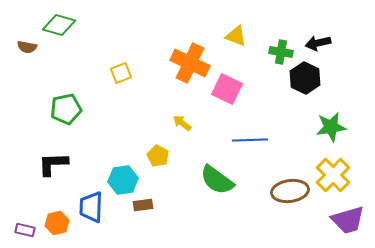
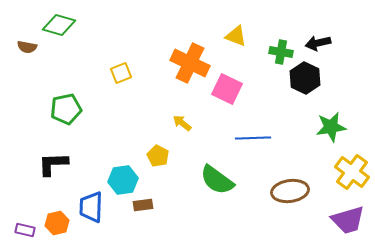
blue line: moved 3 px right, 2 px up
yellow cross: moved 19 px right, 3 px up; rotated 8 degrees counterclockwise
